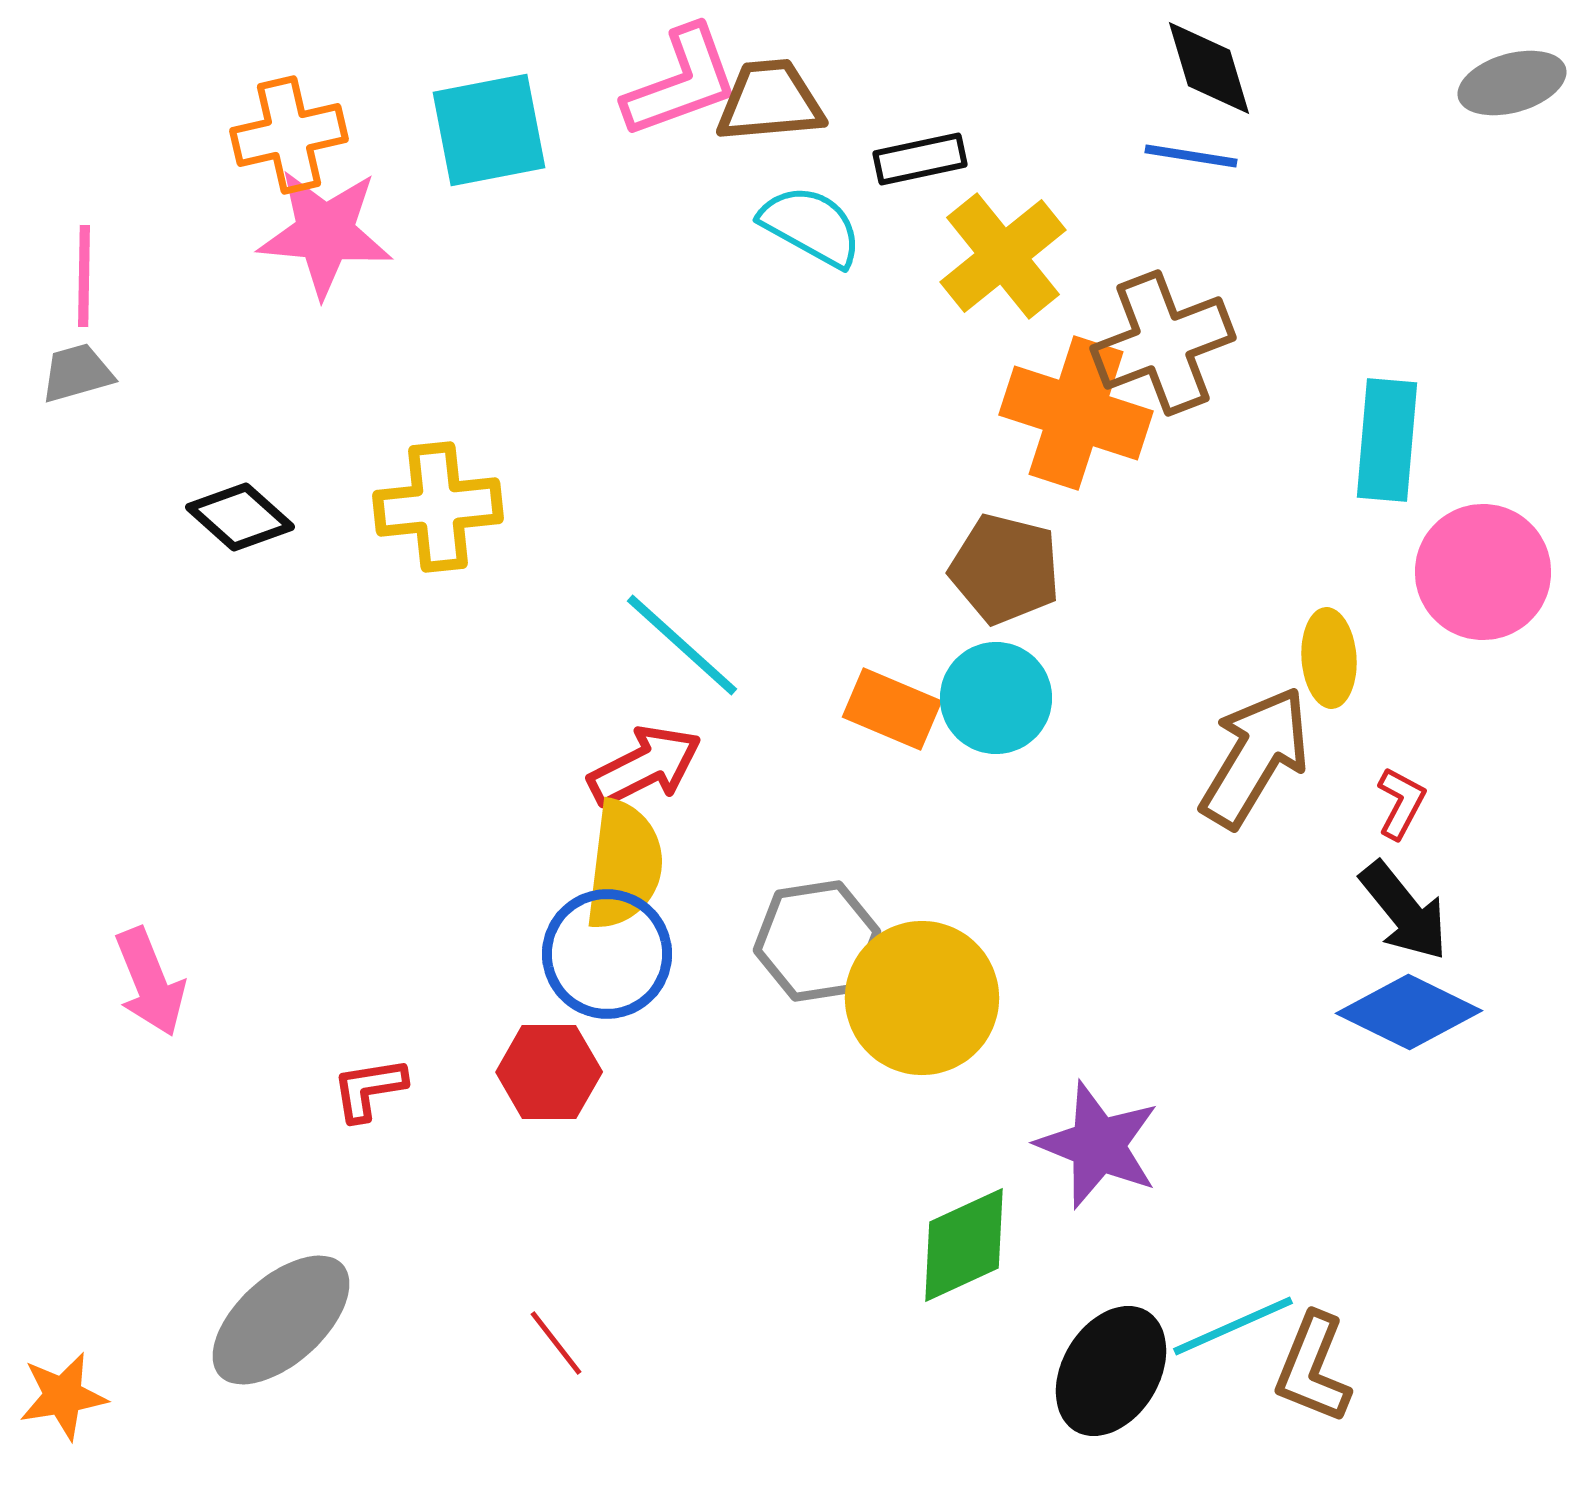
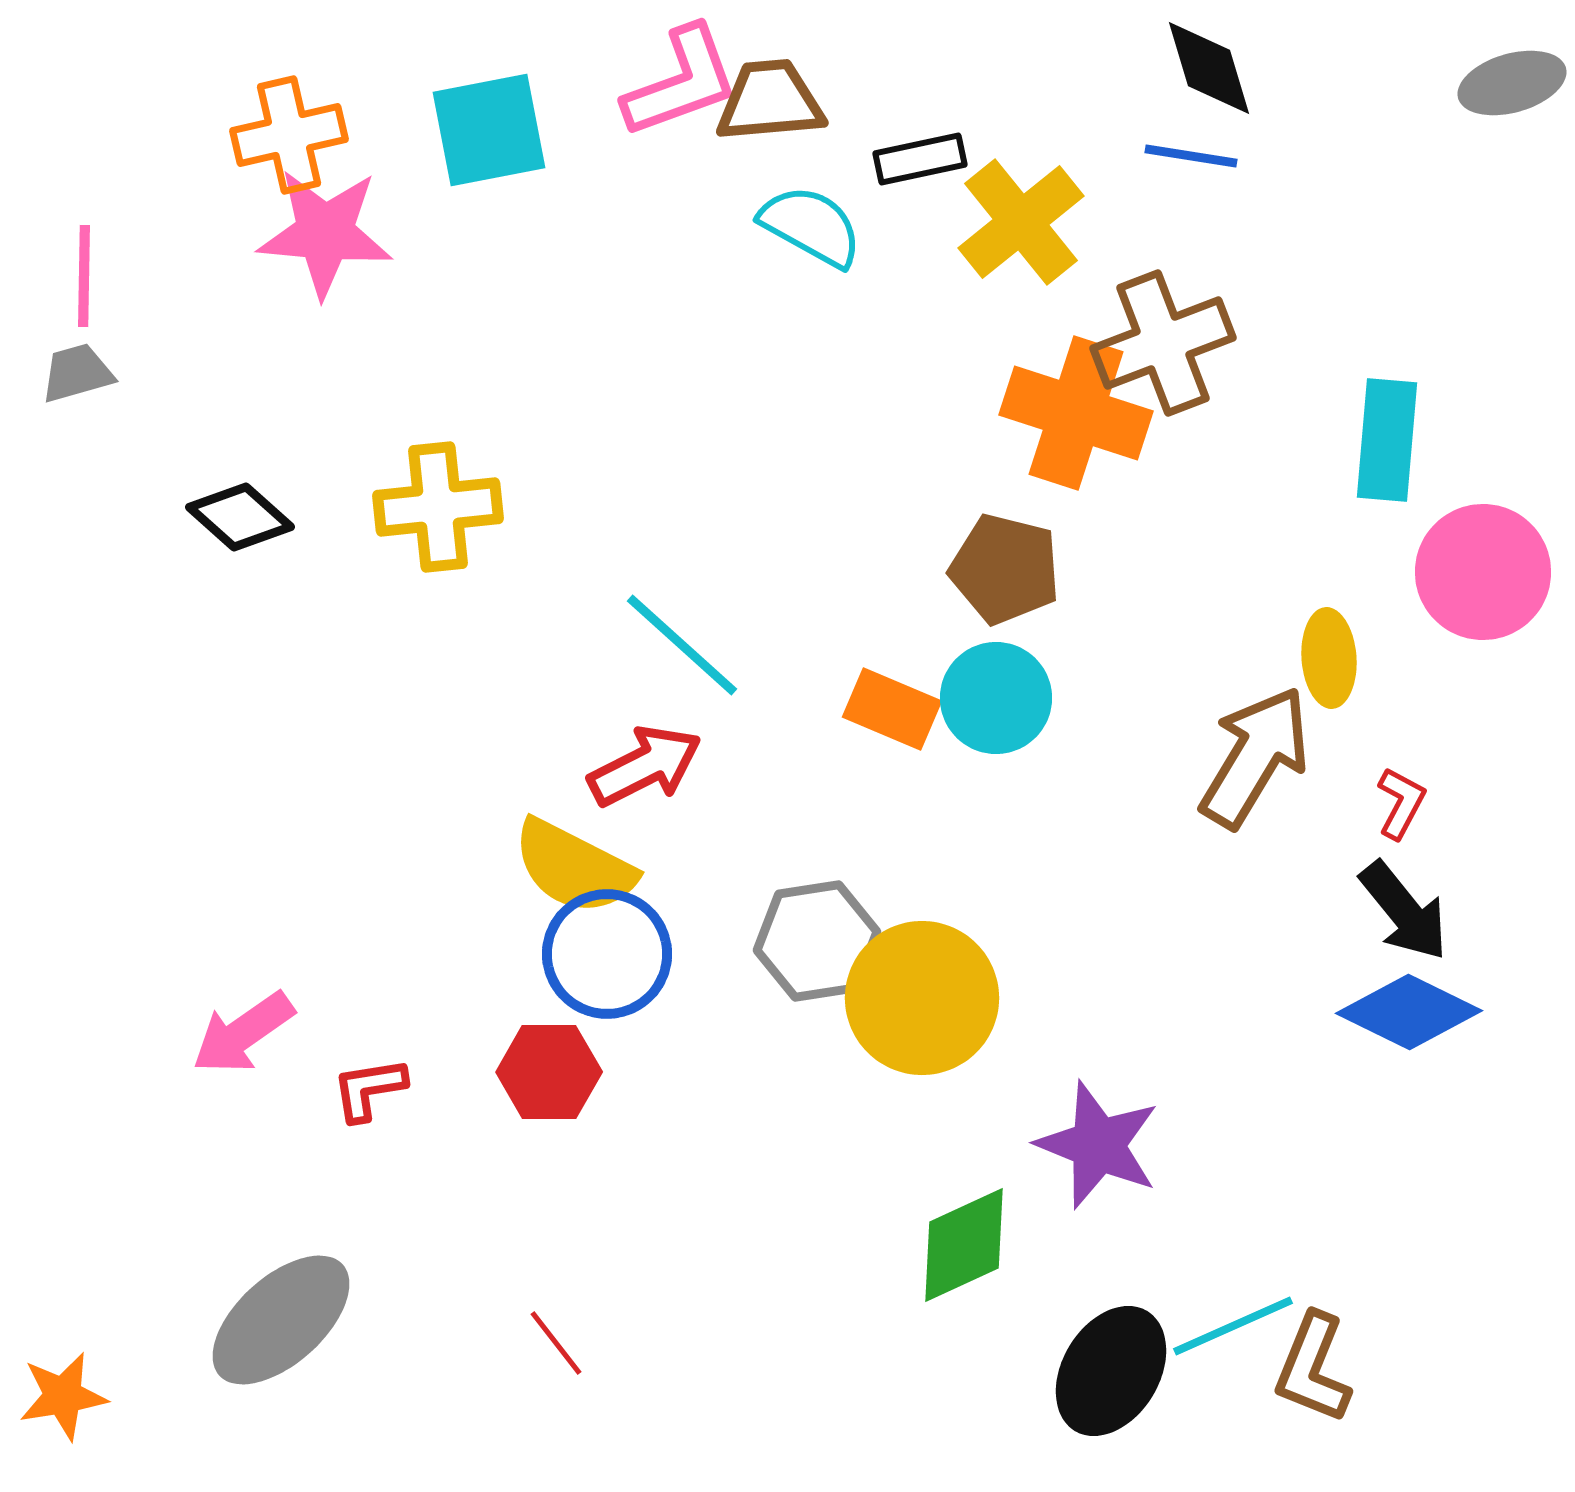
yellow cross at (1003, 256): moved 18 px right, 34 px up
yellow semicircle at (624, 865): moved 50 px left, 2 px down; rotated 110 degrees clockwise
pink arrow at (150, 982): moved 93 px right, 51 px down; rotated 77 degrees clockwise
